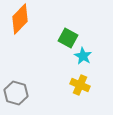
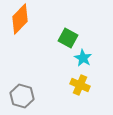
cyan star: moved 2 px down
gray hexagon: moved 6 px right, 3 px down
